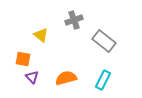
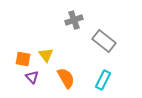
yellow triangle: moved 5 px right, 20 px down; rotated 14 degrees clockwise
orange semicircle: rotated 75 degrees clockwise
